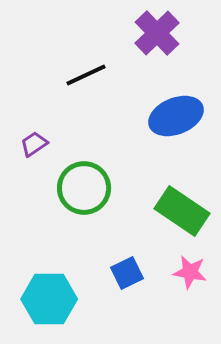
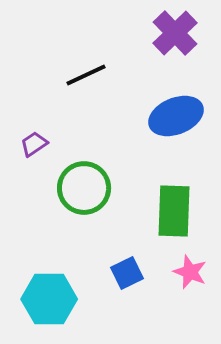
purple cross: moved 18 px right
green rectangle: moved 8 px left; rotated 58 degrees clockwise
pink star: rotated 12 degrees clockwise
